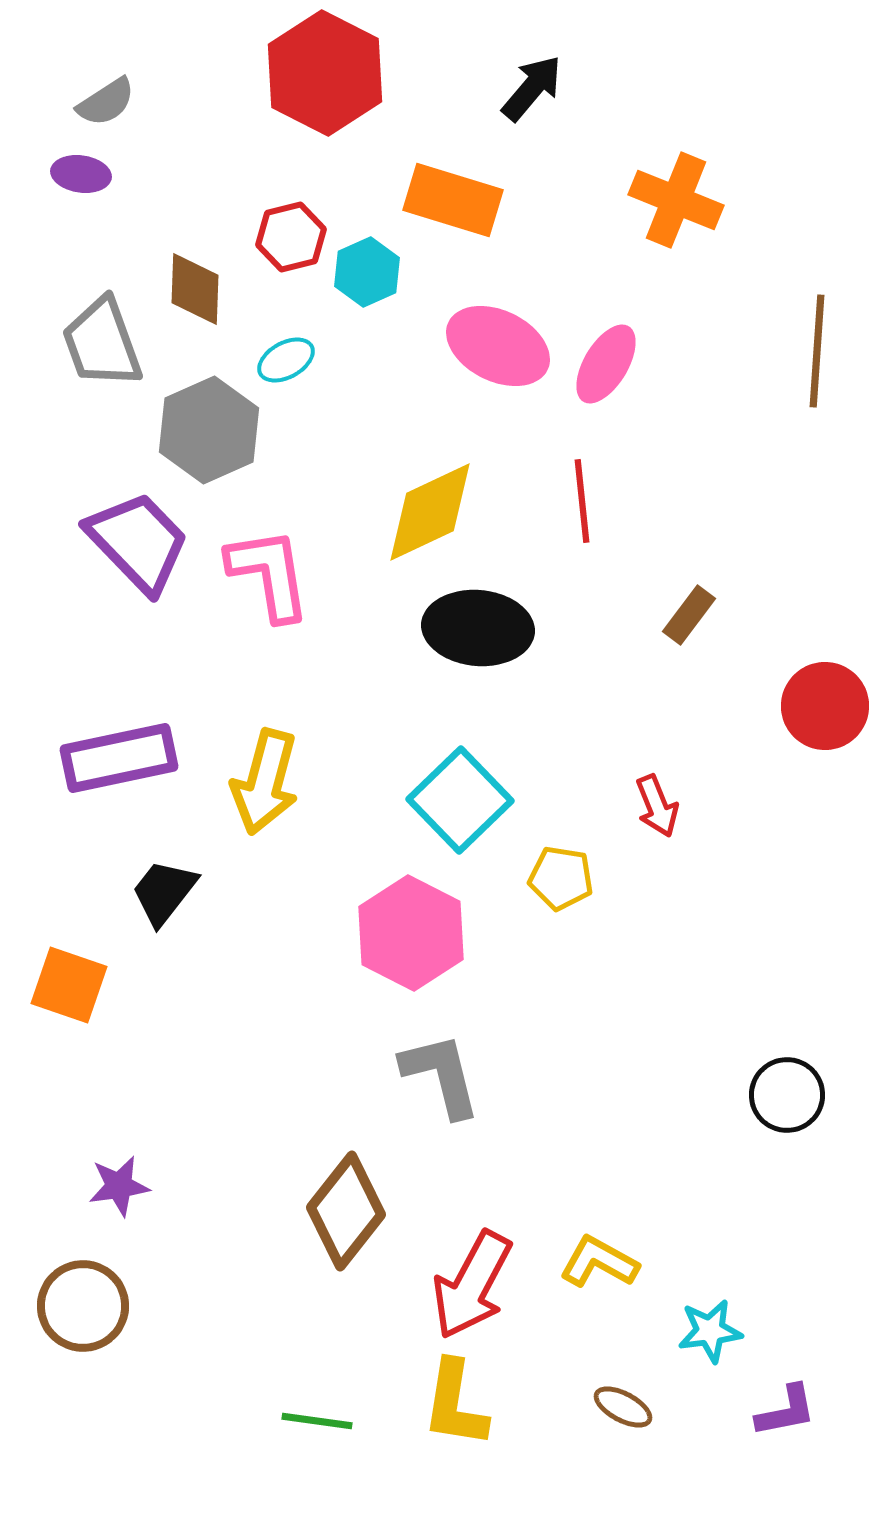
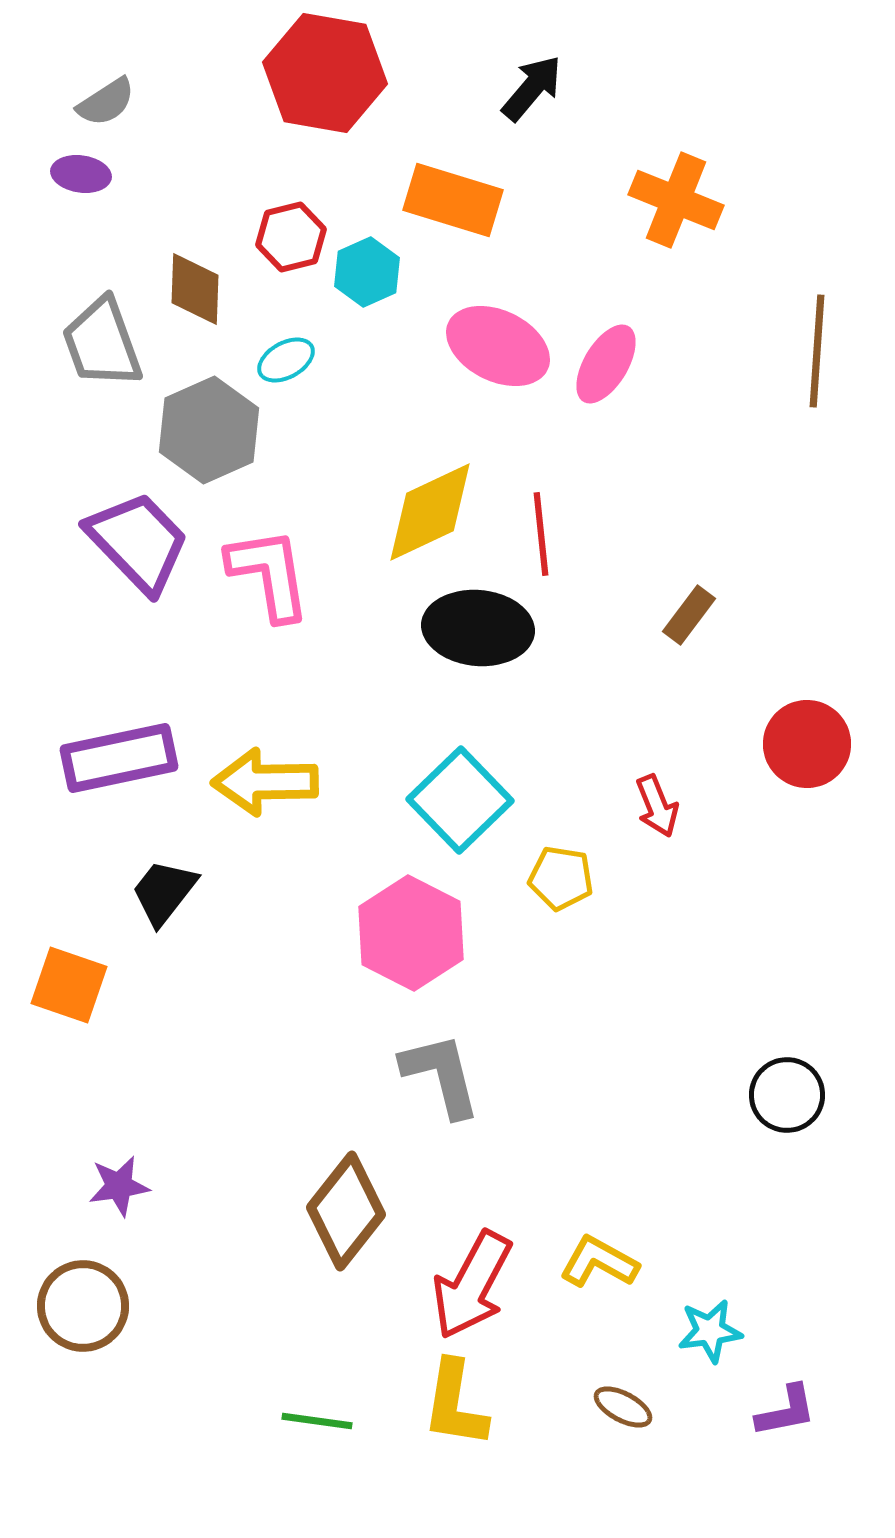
red hexagon at (325, 73): rotated 17 degrees counterclockwise
red line at (582, 501): moved 41 px left, 33 px down
red circle at (825, 706): moved 18 px left, 38 px down
yellow arrow at (265, 782): rotated 74 degrees clockwise
